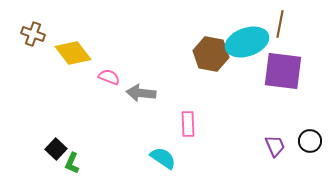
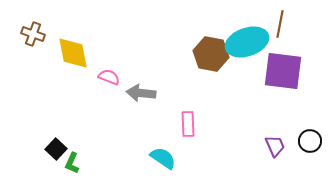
yellow diamond: rotated 27 degrees clockwise
